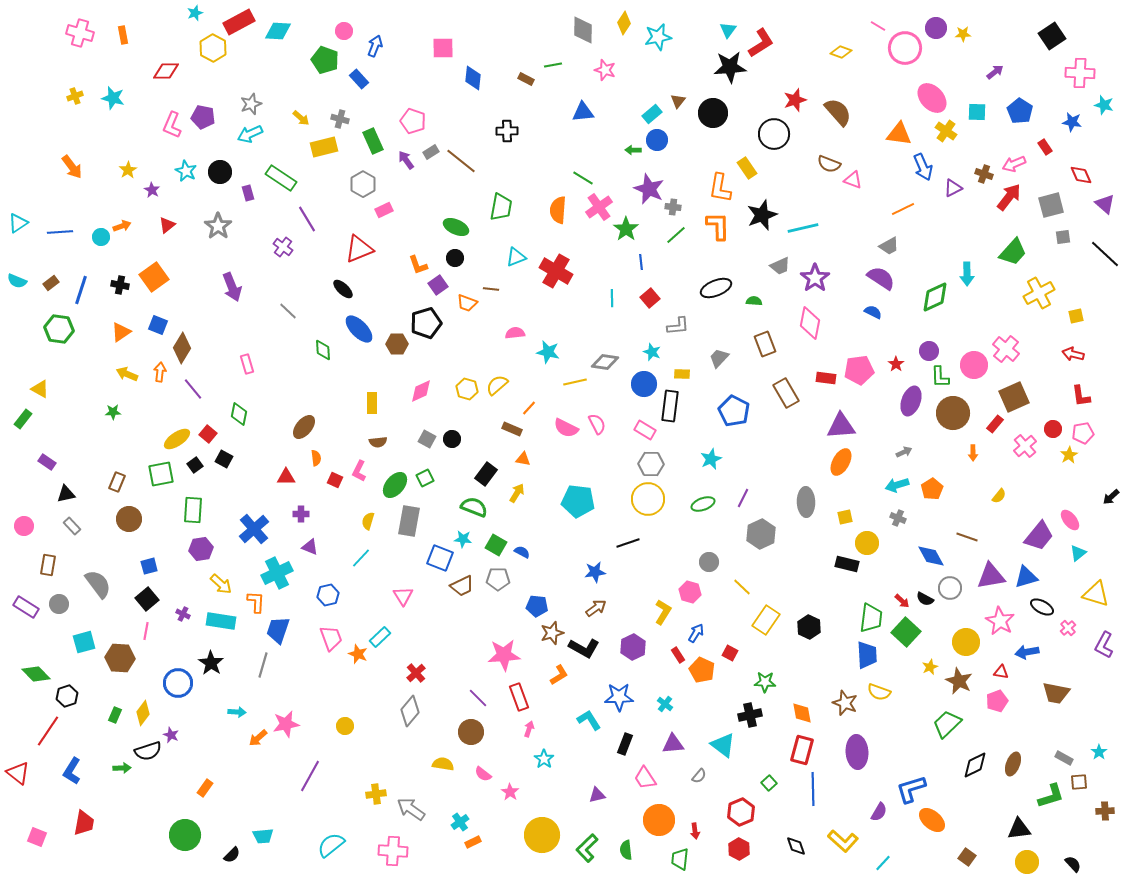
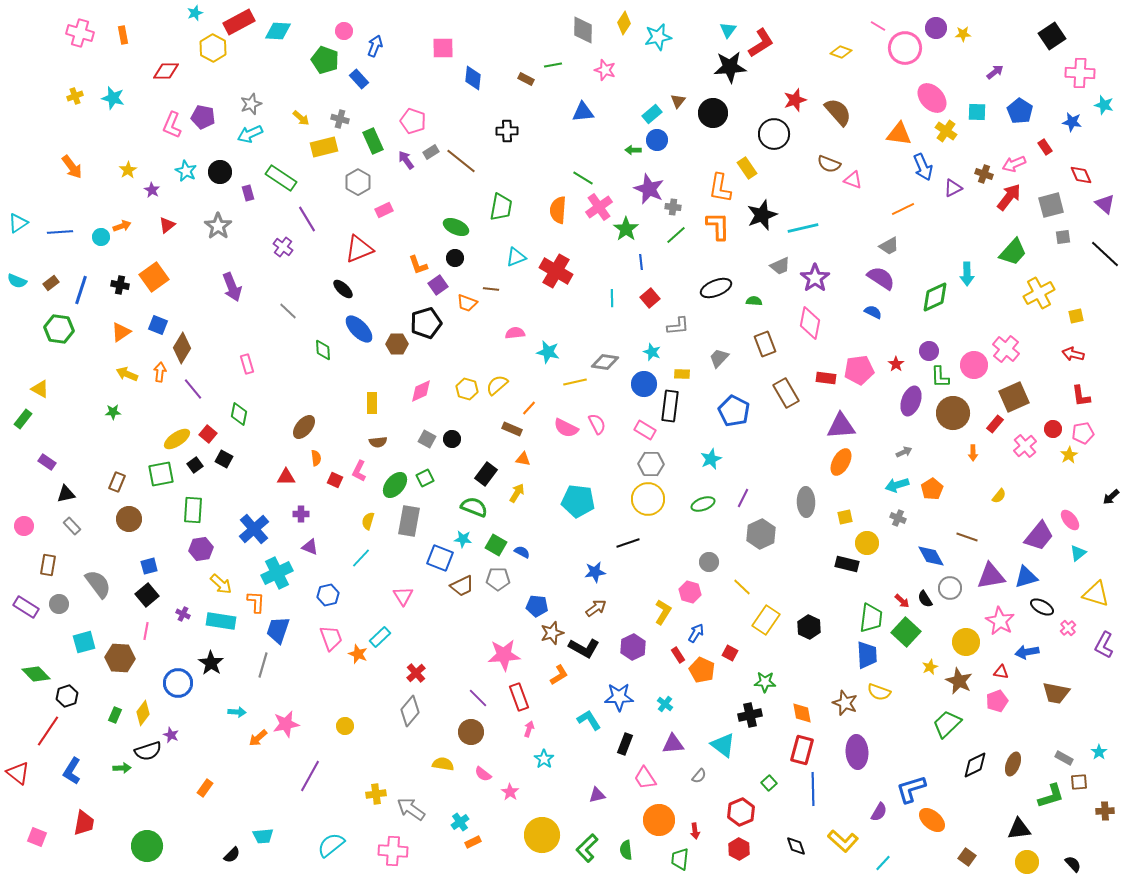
gray hexagon at (363, 184): moved 5 px left, 2 px up
black square at (147, 599): moved 4 px up
black semicircle at (925, 599): rotated 30 degrees clockwise
green circle at (185, 835): moved 38 px left, 11 px down
